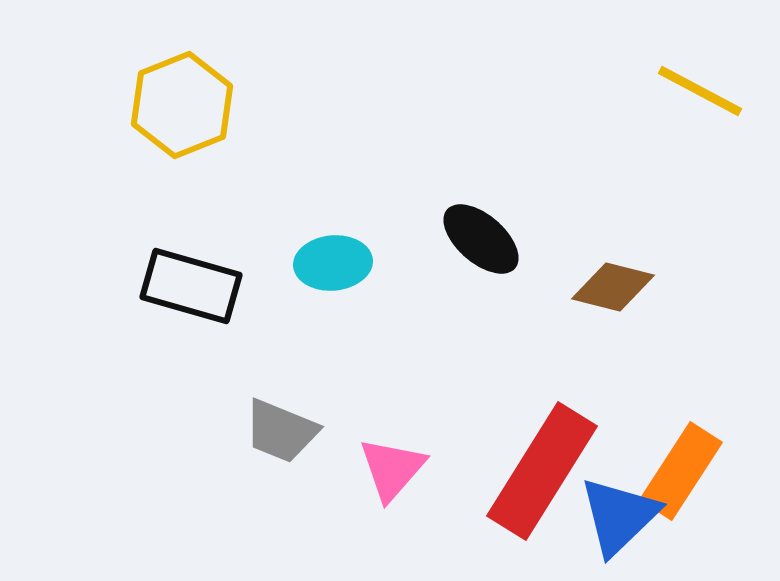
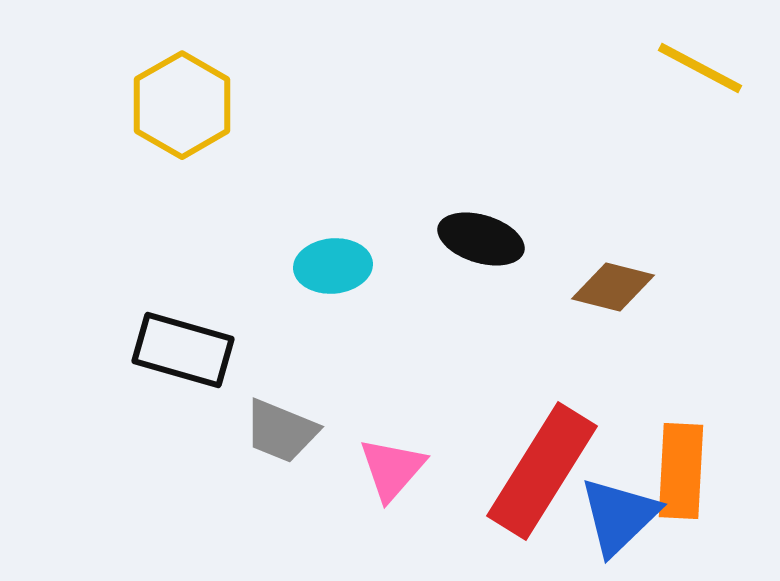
yellow line: moved 23 px up
yellow hexagon: rotated 8 degrees counterclockwise
black ellipse: rotated 24 degrees counterclockwise
cyan ellipse: moved 3 px down
black rectangle: moved 8 px left, 64 px down
orange rectangle: rotated 30 degrees counterclockwise
